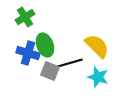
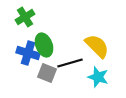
green ellipse: moved 1 px left
gray square: moved 3 px left, 2 px down
